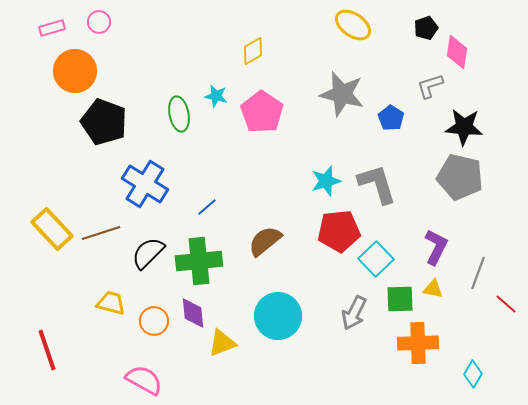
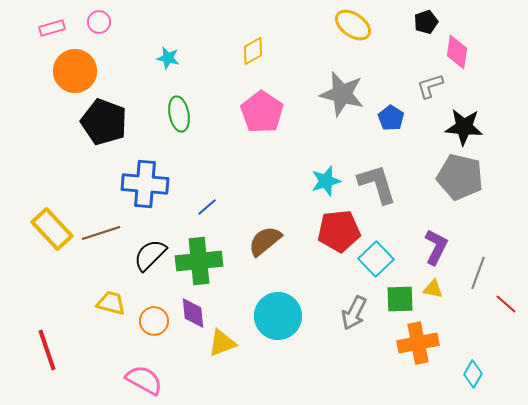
black pentagon at (426, 28): moved 6 px up
cyan star at (216, 96): moved 48 px left, 38 px up
blue cross at (145, 184): rotated 27 degrees counterclockwise
black semicircle at (148, 253): moved 2 px right, 2 px down
orange cross at (418, 343): rotated 9 degrees counterclockwise
